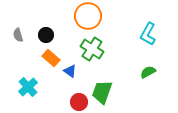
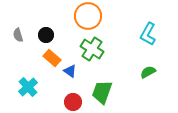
orange rectangle: moved 1 px right
red circle: moved 6 px left
